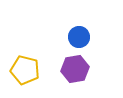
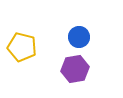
yellow pentagon: moved 3 px left, 23 px up
